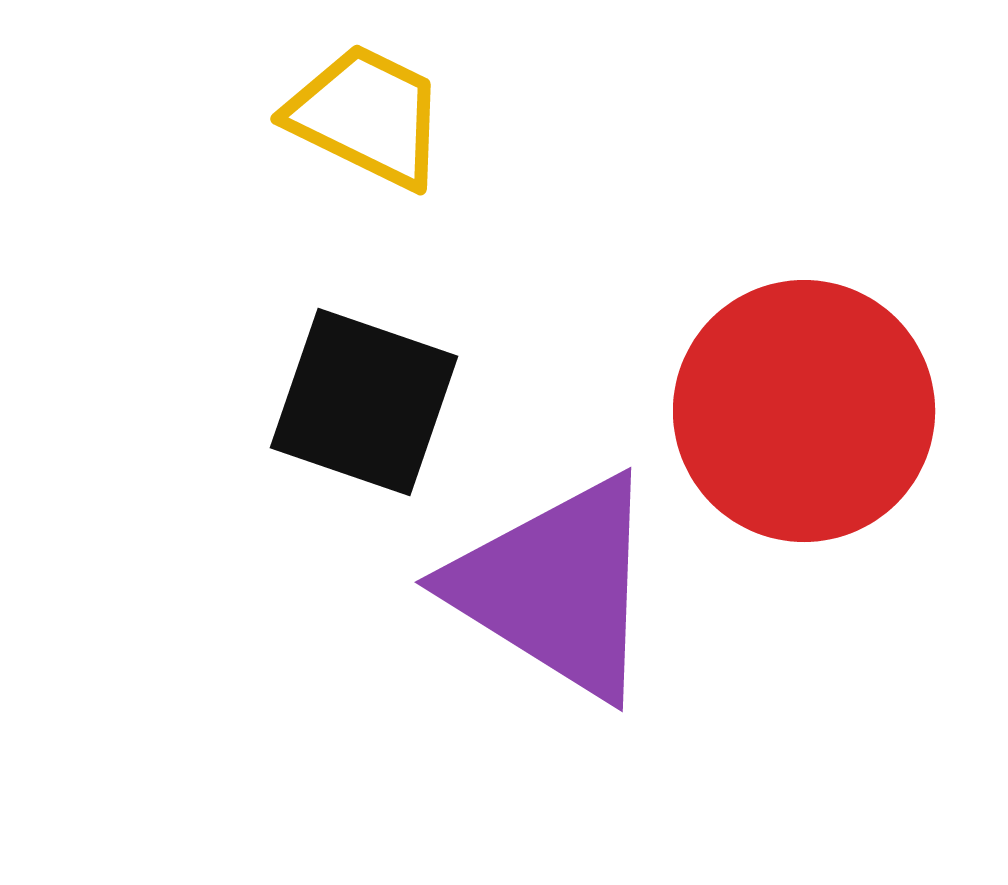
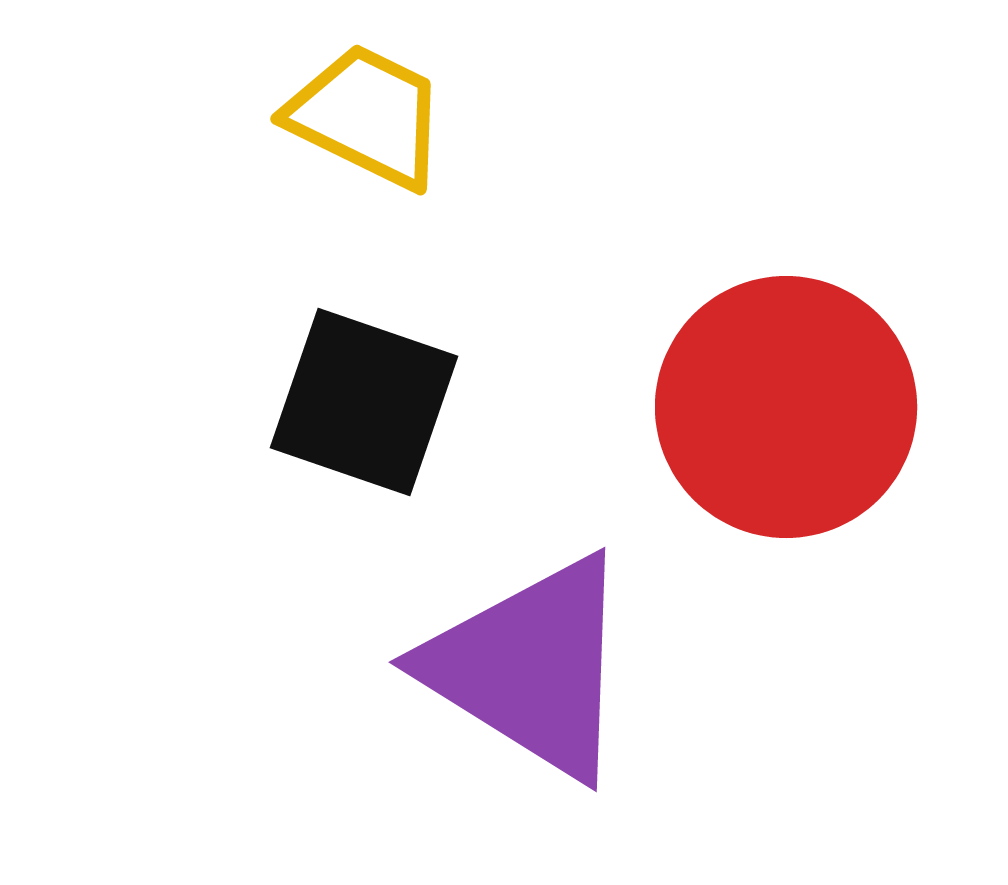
red circle: moved 18 px left, 4 px up
purple triangle: moved 26 px left, 80 px down
